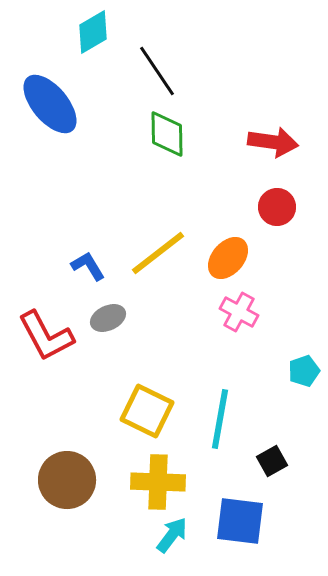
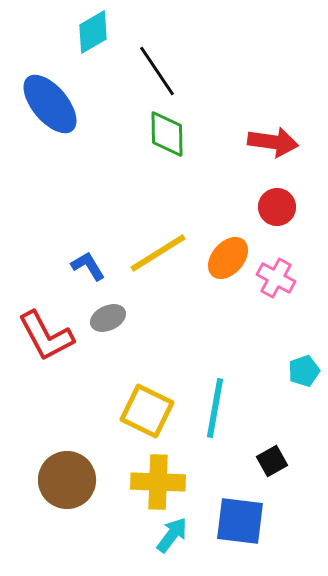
yellow line: rotated 6 degrees clockwise
pink cross: moved 37 px right, 34 px up
cyan line: moved 5 px left, 11 px up
